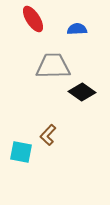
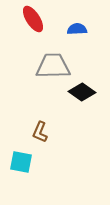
brown L-shape: moved 8 px left, 3 px up; rotated 20 degrees counterclockwise
cyan square: moved 10 px down
